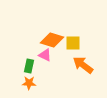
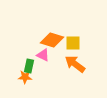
pink triangle: moved 2 px left
orange arrow: moved 8 px left, 1 px up
orange star: moved 4 px left, 6 px up
